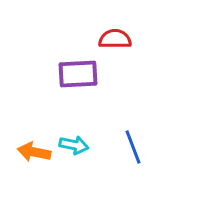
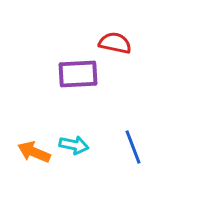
red semicircle: moved 4 px down; rotated 12 degrees clockwise
orange arrow: rotated 12 degrees clockwise
